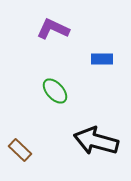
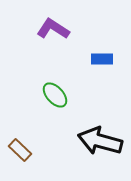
purple L-shape: rotated 8 degrees clockwise
green ellipse: moved 4 px down
black arrow: moved 4 px right
